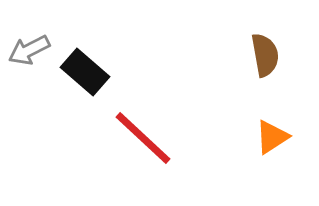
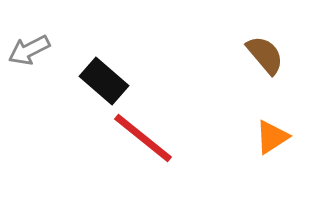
brown semicircle: rotated 30 degrees counterclockwise
black rectangle: moved 19 px right, 9 px down
red line: rotated 4 degrees counterclockwise
